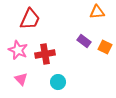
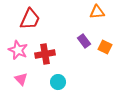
purple rectangle: rotated 16 degrees clockwise
